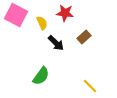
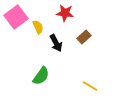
pink square: moved 2 px down; rotated 25 degrees clockwise
yellow semicircle: moved 4 px left, 4 px down
black arrow: rotated 18 degrees clockwise
yellow line: rotated 14 degrees counterclockwise
